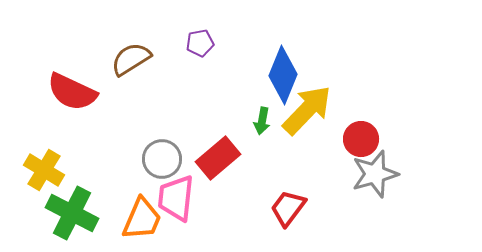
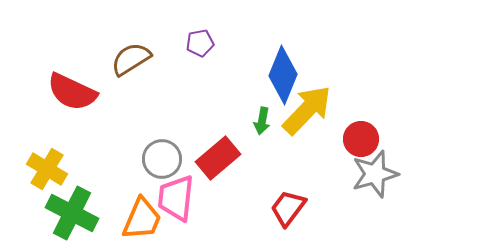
yellow cross: moved 3 px right, 1 px up
